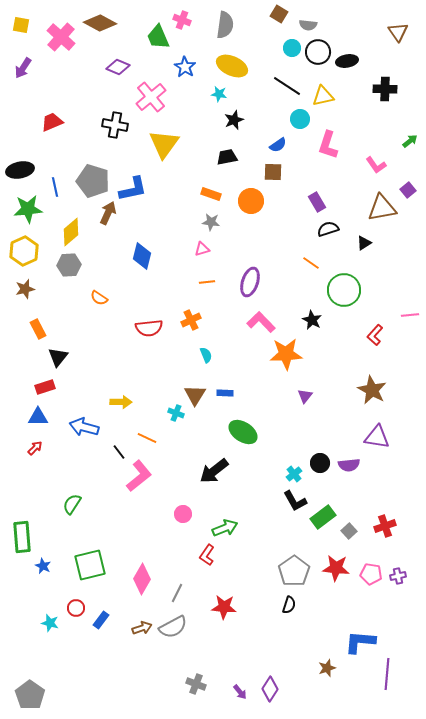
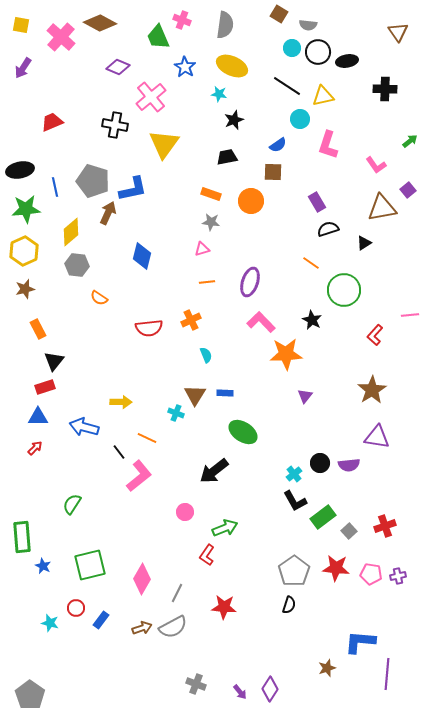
green star at (28, 209): moved 2 px left
gray hexagon at (69, 265): moved 8 px right; rotated 10 degrees clockwise
black triangle at (58, 357): moved 4 px left, 4 px down
brown star at (372, 390): rotated 12 degrees clockwise
pink circle at (183, 514): moved 2 px right, 2 px up
